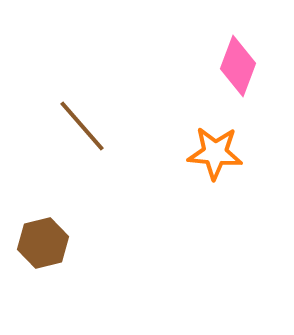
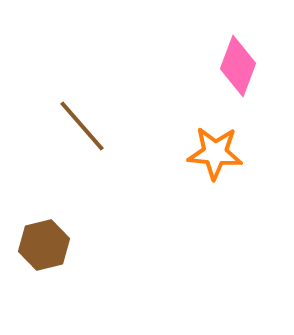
brown hexagon: moved 1 px right, 2 px down
